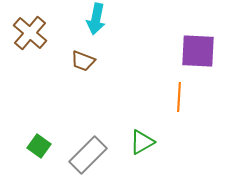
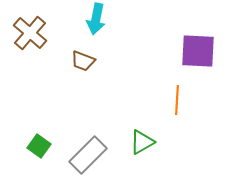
orange line: moved 2 px left, 3 px down
